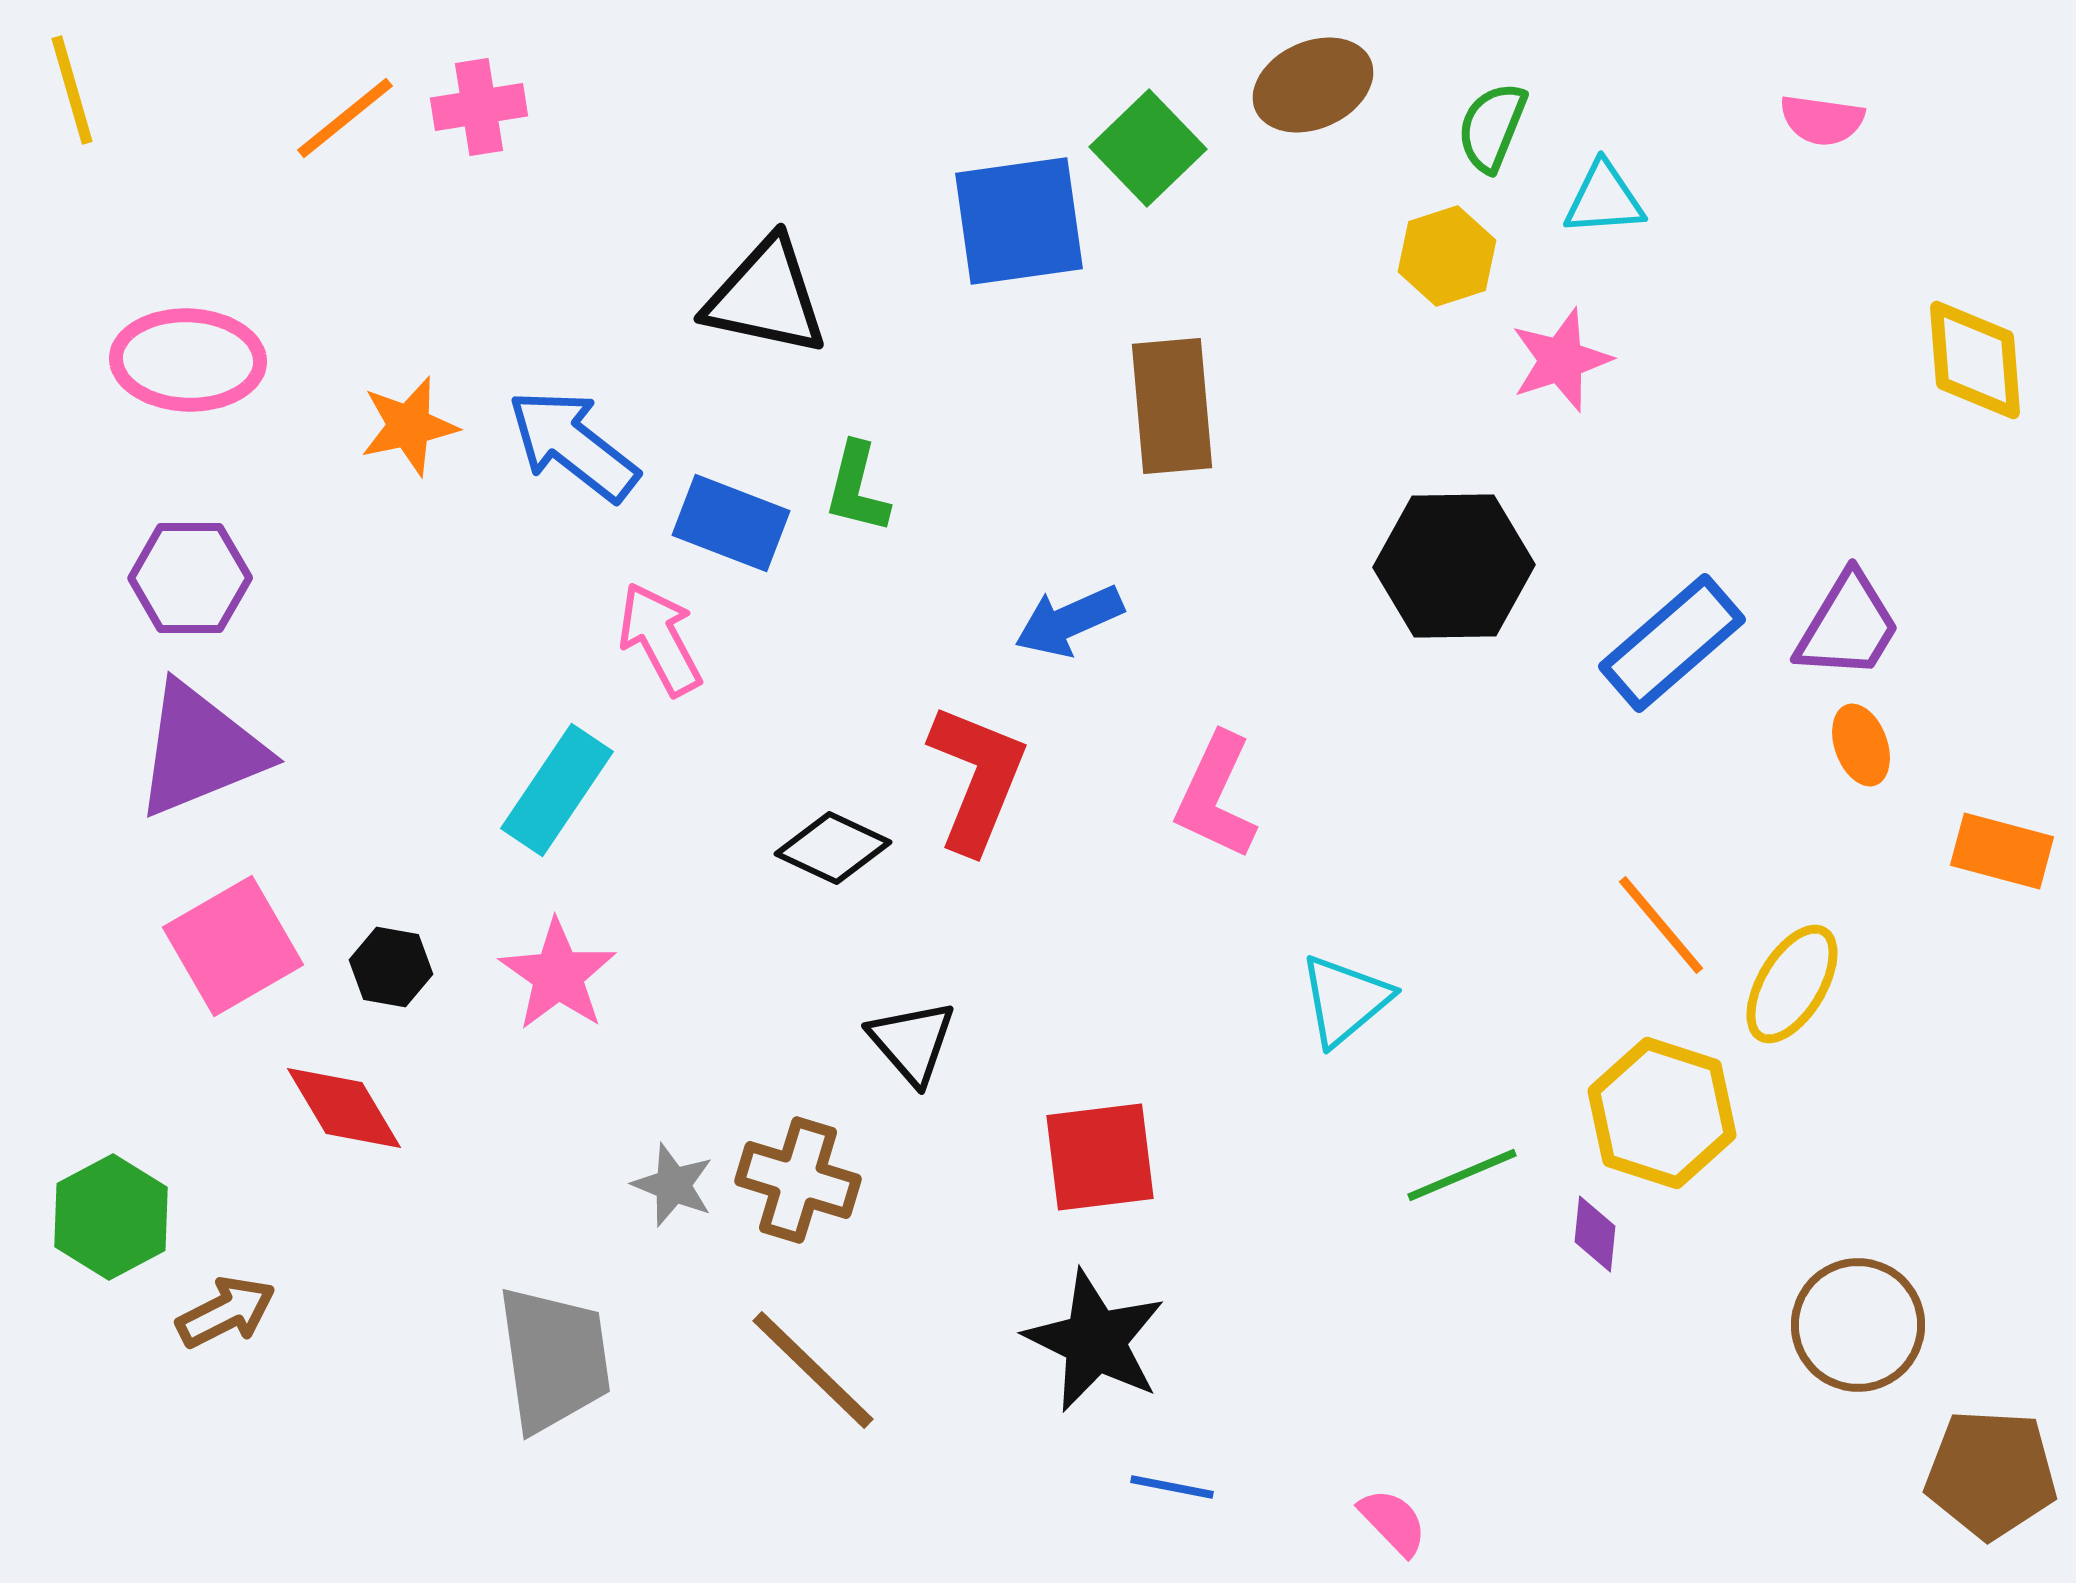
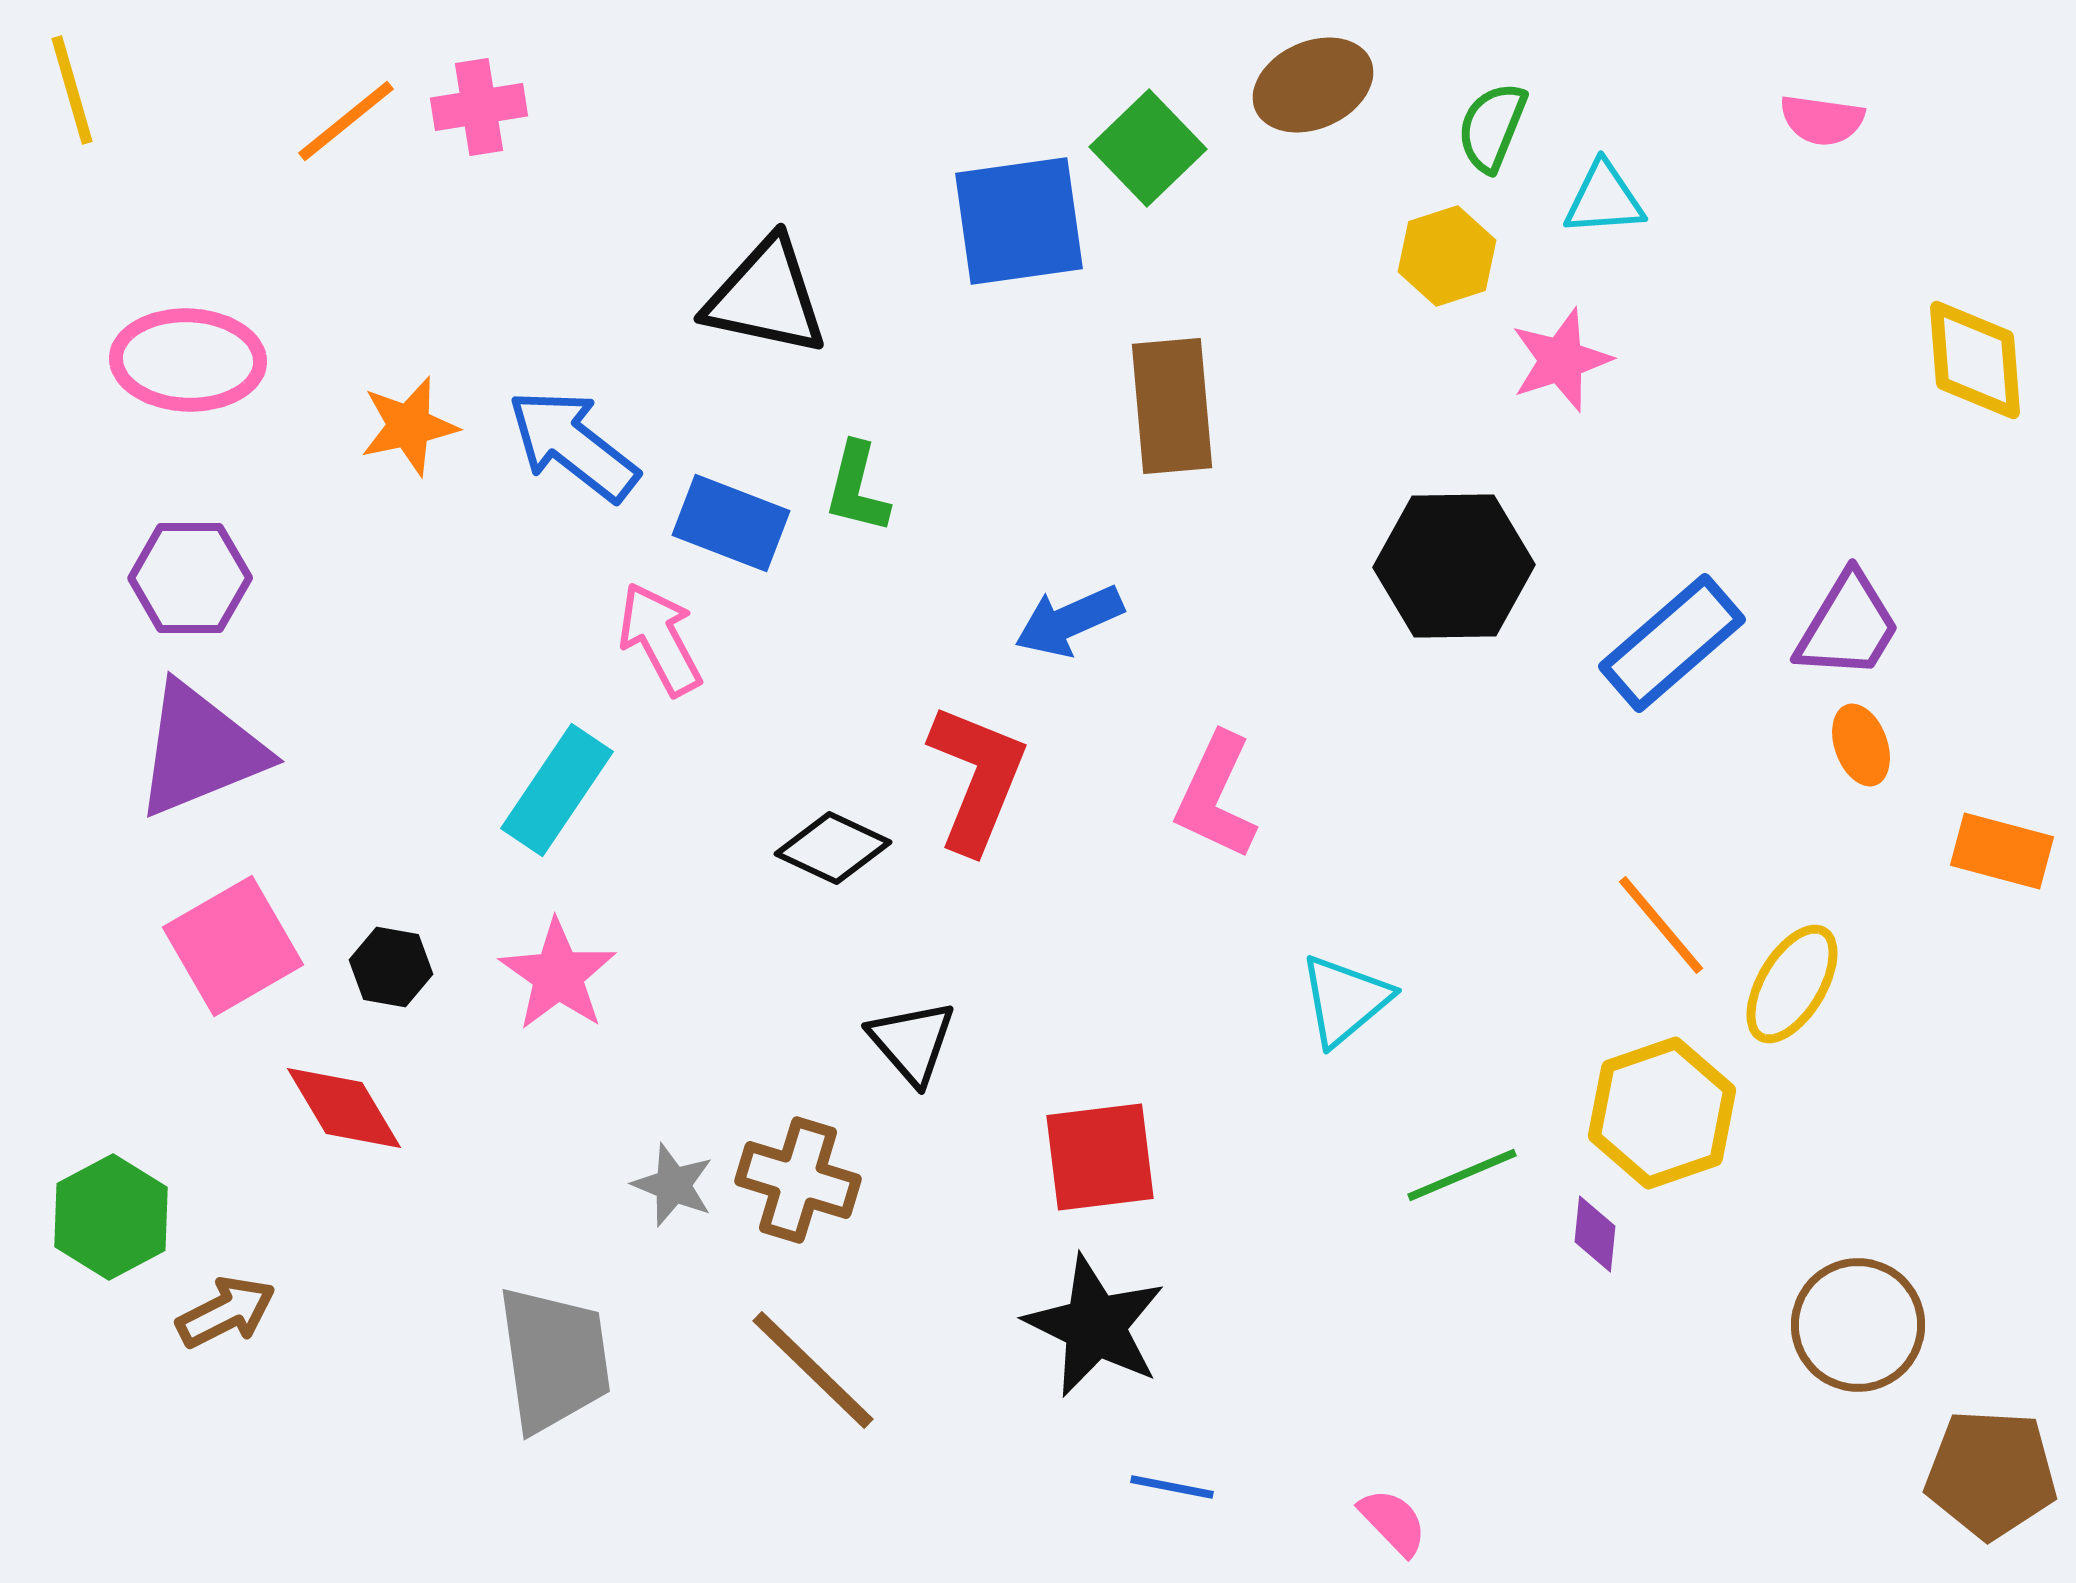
orange line at (345, 118): moved 1 px right, 3 px down
yellow hexagon at (1662, 1113): rotated 23 degrees clockwise
black star at (1095, 1341): moved 15 px up
